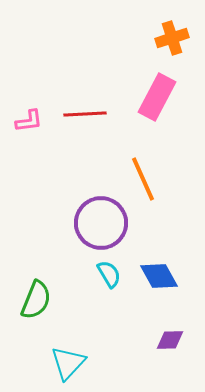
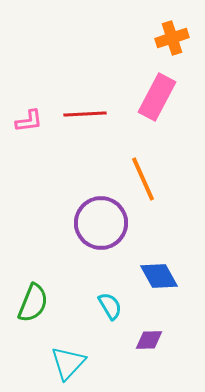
cyan semicircle: moved 1 px right, 32 px down
green semicircle: moved 3 px left, 3 px down
purple diamond: moved 21 px left
